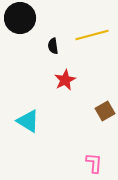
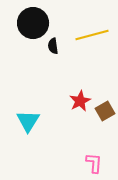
black circle: moved 13 px right, 5 px down
red star: moved 15 px right, 21 px down
cyan triangle: rotated 30 degrees clockwise
